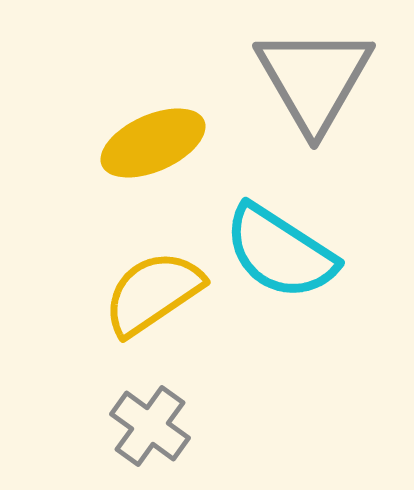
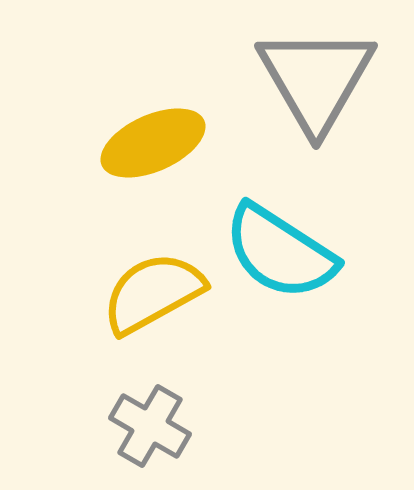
gray triangle: moved 2 px right
yellow semicircle: rotated 5 degrees clockwise
gray cross: rotated 6 degrees counterclockwise
